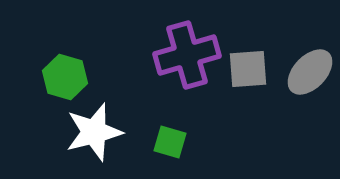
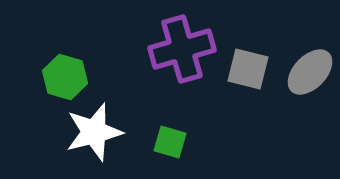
purple cross: moved 5 px left, 6 px up
gray square: rotated 18 degrees clockwise
